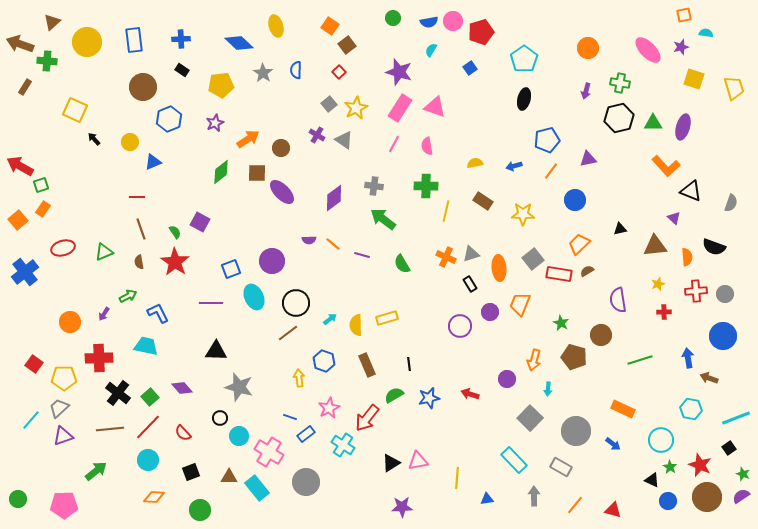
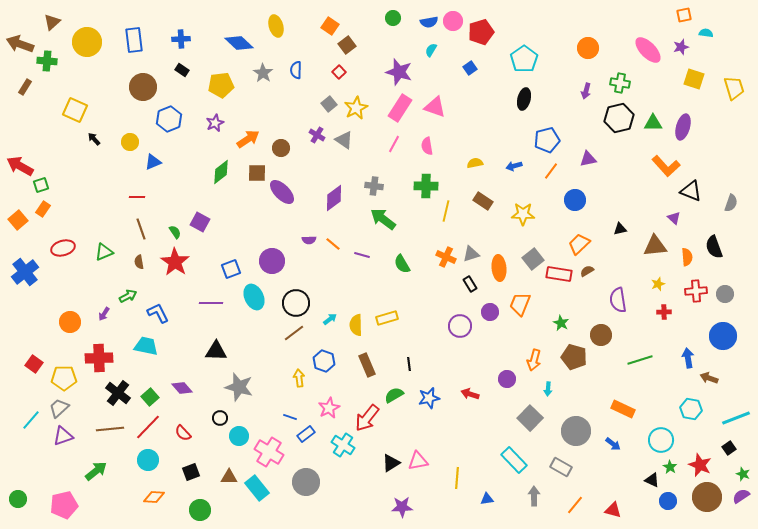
black semicircle at (714, 247): rotated 50 degrees clockwise
brown line at (288, 333): moved 6 px right
pink pentagon at (64, 505): rotated 12 degrees counterclockwise
